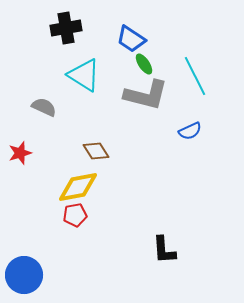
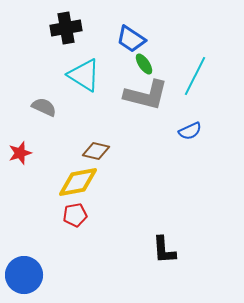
cyan line: rotated 54 degrees clockwise
brown diamond: rotated 44 degrees counterclockwise
yellow diamond: moved 5 px up
